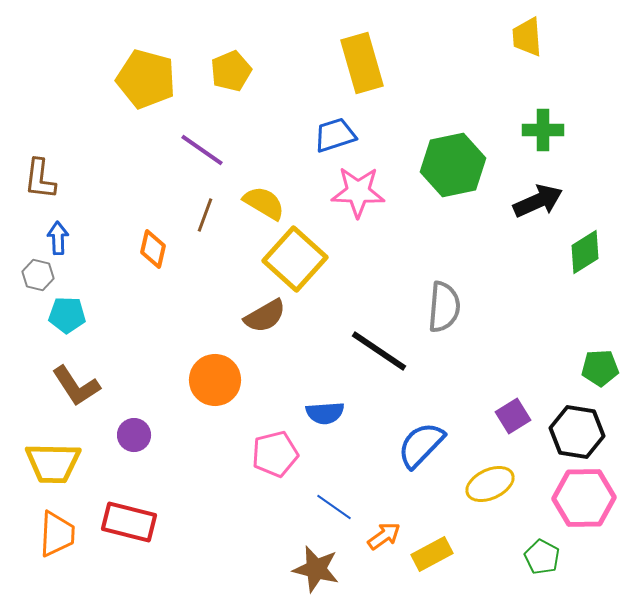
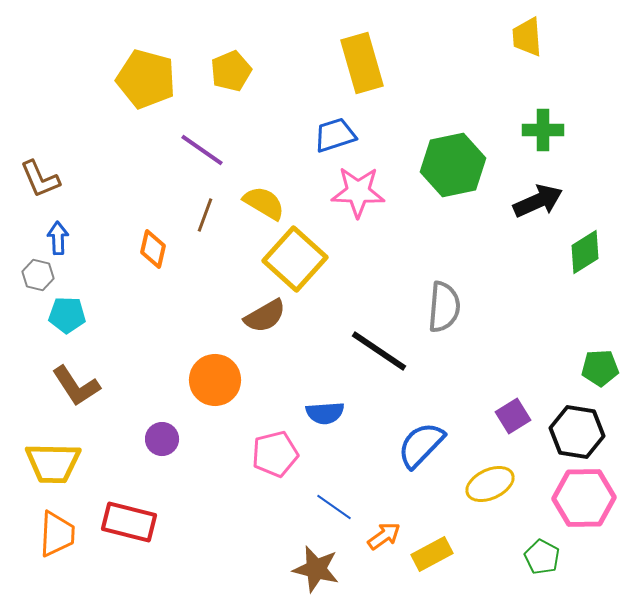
brown L-shape at (40, 179): rotated 30 degrees counterclockwise
purple circle at (134, 435): moved 28 px right, 4 px down
